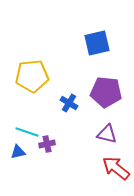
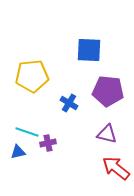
blue square: moved 8 px left, 7 px down; rotated 16 degrees clockwise
purple pentagon: moved 2 px right, 1 px up
purple cross: moved 1 px right, 1 px up
